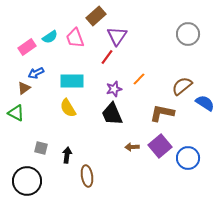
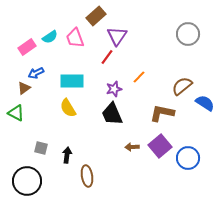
orange line: moved 2 px up
